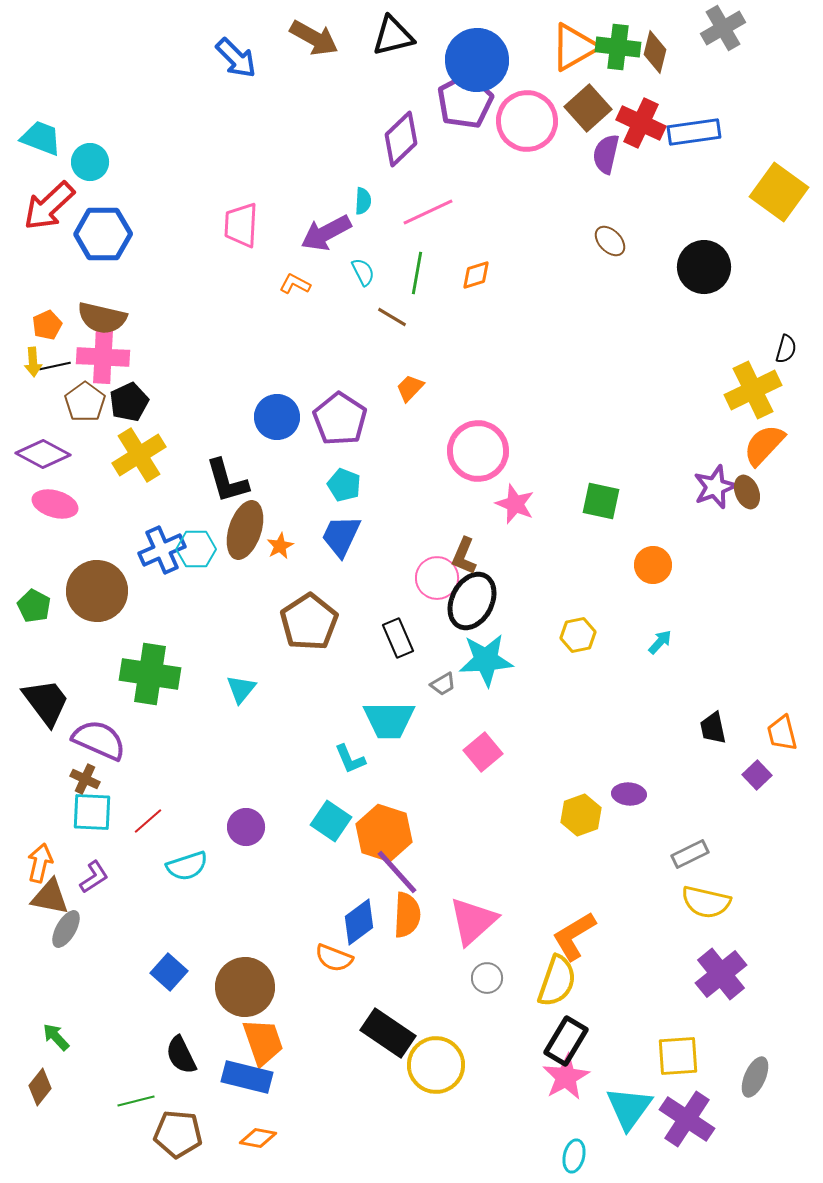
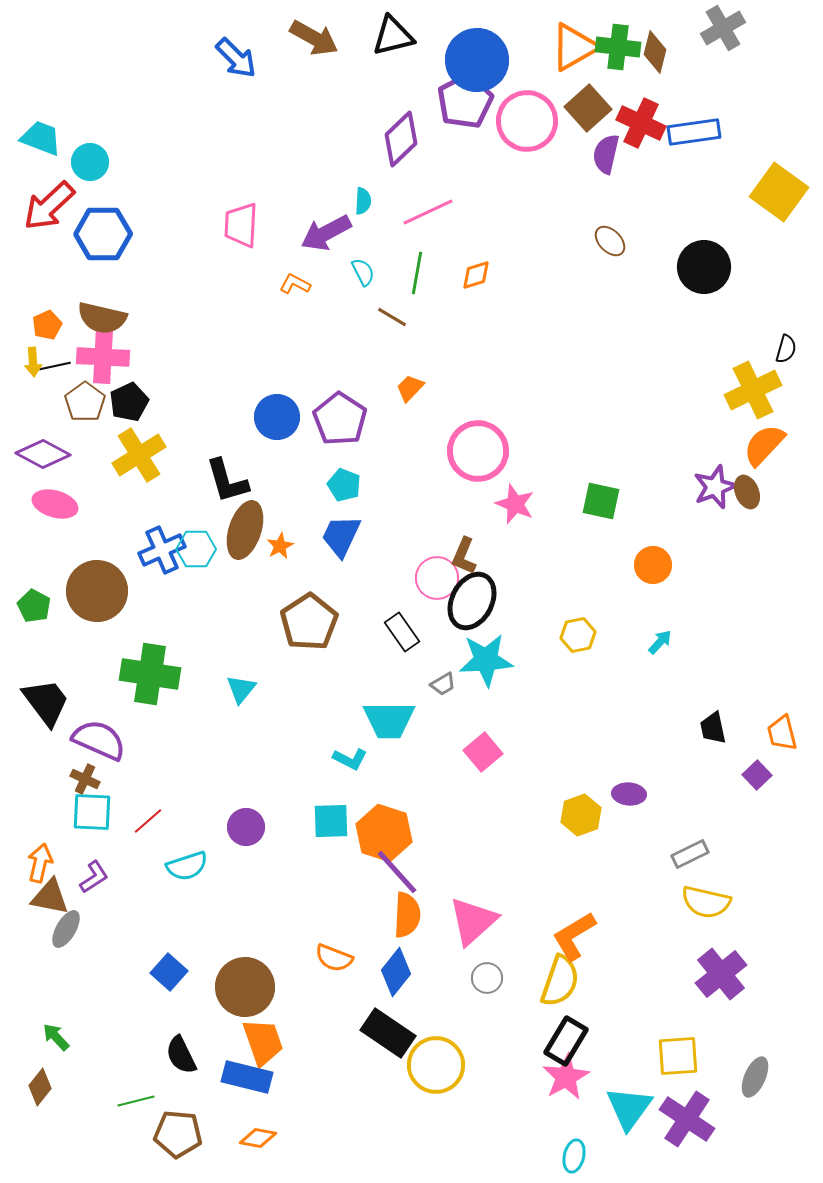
black rectangle at (398, 638): moved 4 px right, 6 px up; rotated 12 degrees counterclockwise
cyan L-shape at (350, 759): rotated 40 degrees counterclockwise
cyan square at (331, 821): rotated 36 degrees counterclockwise
blue diamond at (359, 922): moved 37 px right, 50 px down; rotated 15 degrees counterclockwise
yellow semicircle at (557, 981): moved 3 px right
